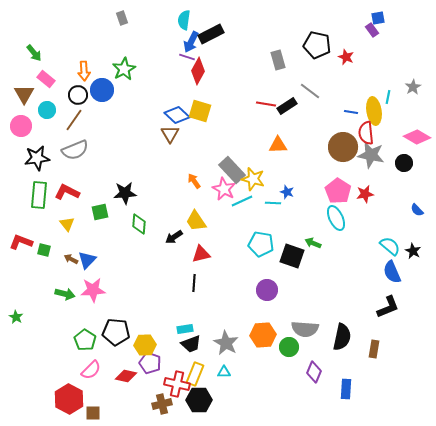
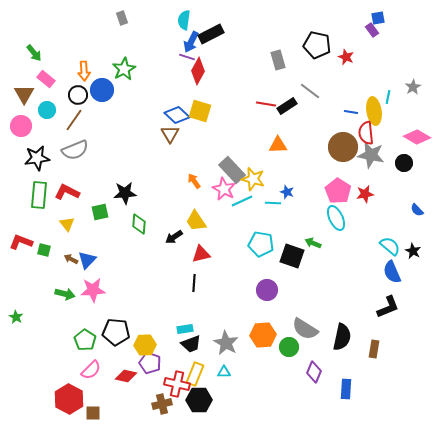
gray semicircle at (305, 329): rotated 28 degrees clockwise
